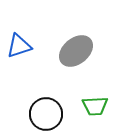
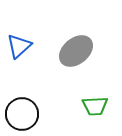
blue triangle: rotated 24 degrees counterclockwise
black circle: moved 24 px left
